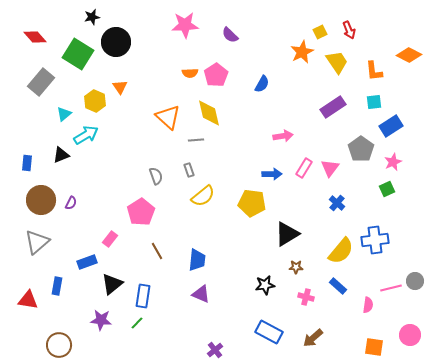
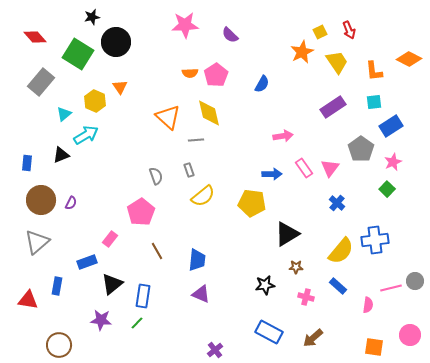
orange diamond at (409, 55): moved 4 px down
pink rectangle at (304, 168): rotated 66 degrees counterclockwise
green square at (387, 189): rotated 21 degrees counterclockwise
